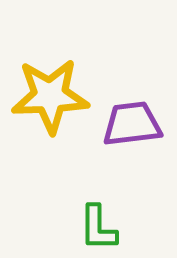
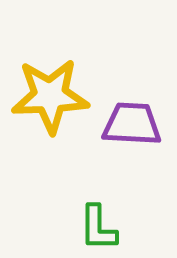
purple trapezoid: rotated 10 degrees clockwise
